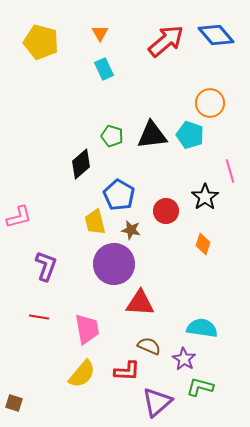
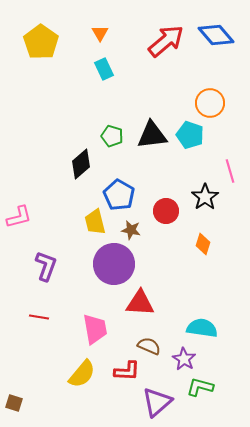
yellow pentagon: rotated 20 degrees clockwise
pink trapezoid: moved 8 px right
